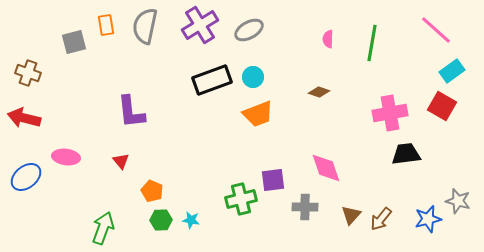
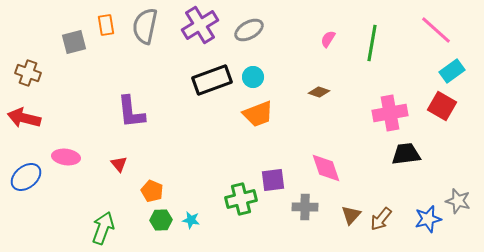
pink semicircle: rotated 30 degrees clockwise
red triangle: moved 2 px left, 3 px down
